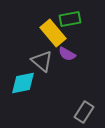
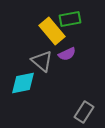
yellow rectangle: moved 1 px left, 2 px up
purple semicircle: rotated 54 degrees counterclockwise
